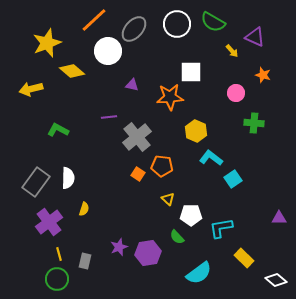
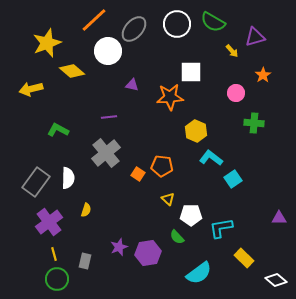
purple triangle at (255, 37): rotated 40 degrees counterclockwise
orange star at (263, 75): rotated 21 degrees clockwise
gray cross at (137, 137): moved 31 px left, 16 px down
yellow semicircle at (84, 209): moved 2 px right, 1 px down
yellow line at (59, 254): moved 5 px left
